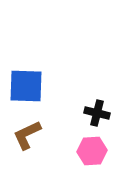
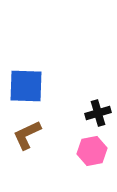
black cross: moved 1 px right; rotated 30 degrees counterclockwise
pink hexagon: rotated 8 degrees counterclockwise
